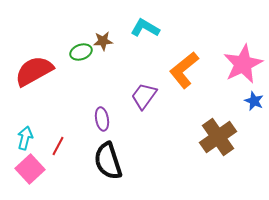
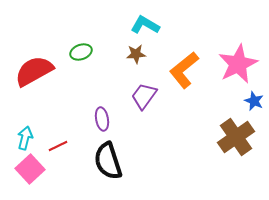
cyan L-shape: moved 3 px up
brown star: moved 33 px right, 13 px down
pink star: moved 5 px left
brown cross: moved 18 px right
red line: rotated 36 degrees clockwise
